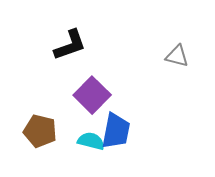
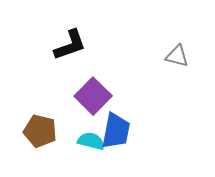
purple square: moved 1 px right, 1 px down
